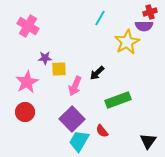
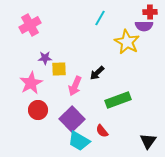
red cross: rotated 16 degrees clockwise
pink cross: moved 2 px right, 1 px up; rotated 30 degrees clockwise
yellow star: rotated 15 degrees counterclockwise
pink star: moved 4 px right, 1 px down
red circle: moved 13 px right, 2 px up
cyan trapezoid: rotated 90 degrees counterclockwise
